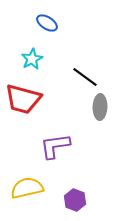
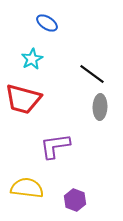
black line: moved 7 px right, 3 px up
yellow semicircle: rotated 20 degrees clockwise
